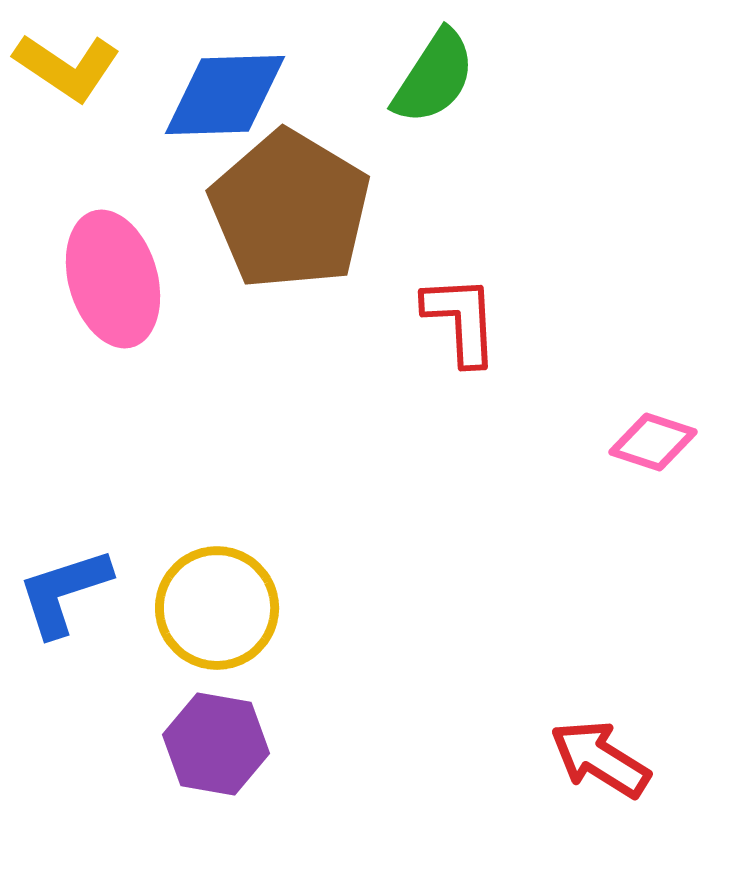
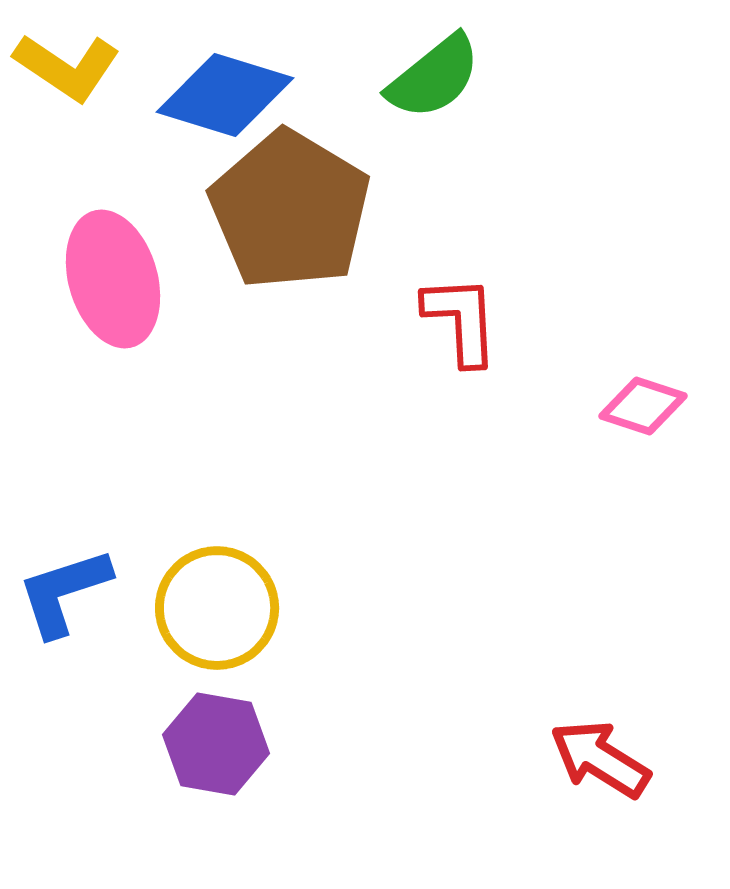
green semicircle: rotated 18 degrees clockwise
blue diamond: rotated 19 degrees clockwise
pink diamond: moved 10 px left, 36 px up
